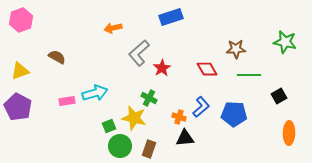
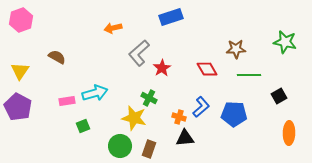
yellow triangle: rotated 36 degrees counterclockwise
green square: moved 26 px left
